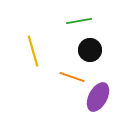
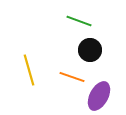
green line: rotated 30 degrees clockwise
yellow line: moved 4 px left, 19 px down
purple ellipse: moved 1 px right, 1 px up
